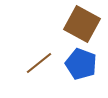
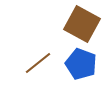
brown line: moved 1 px left
